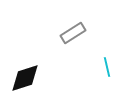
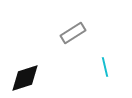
cyan line: moved 2 px left
